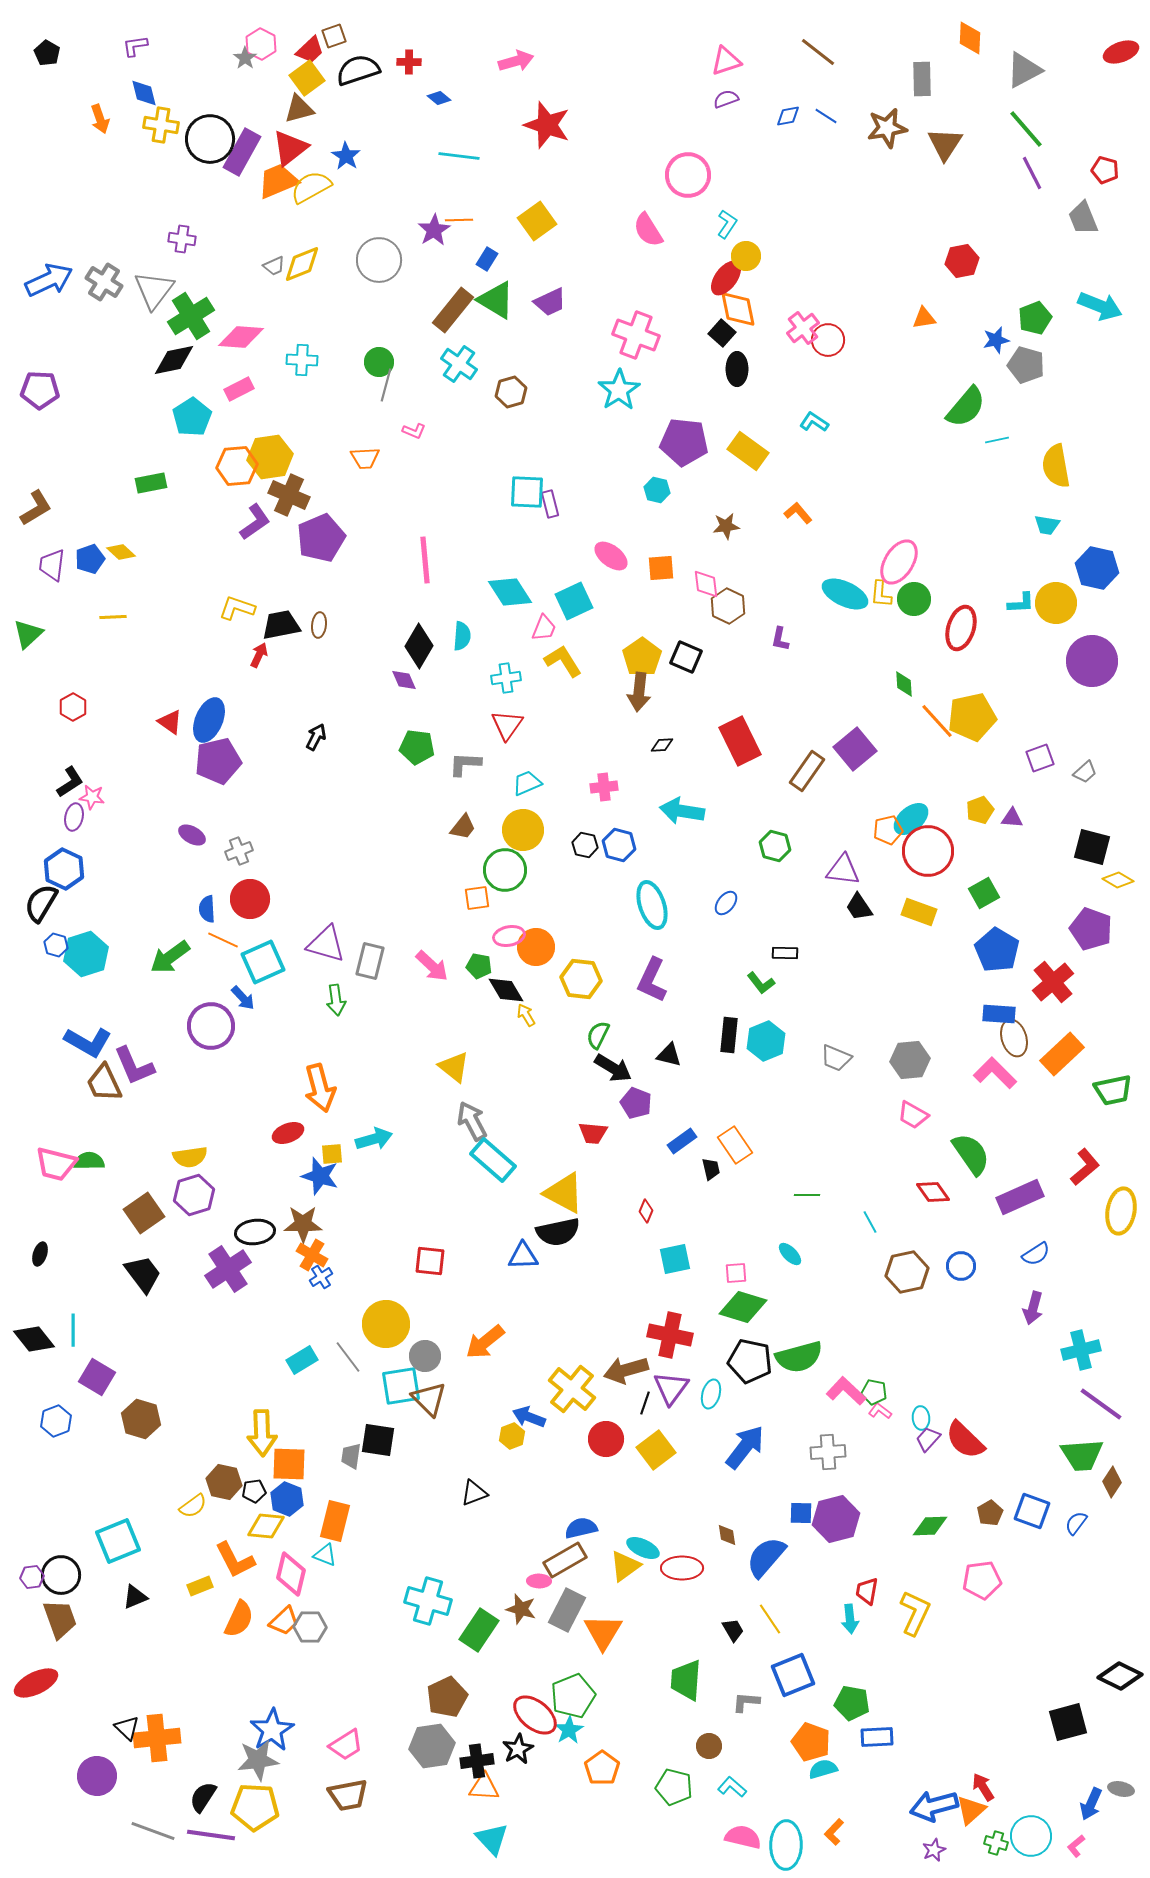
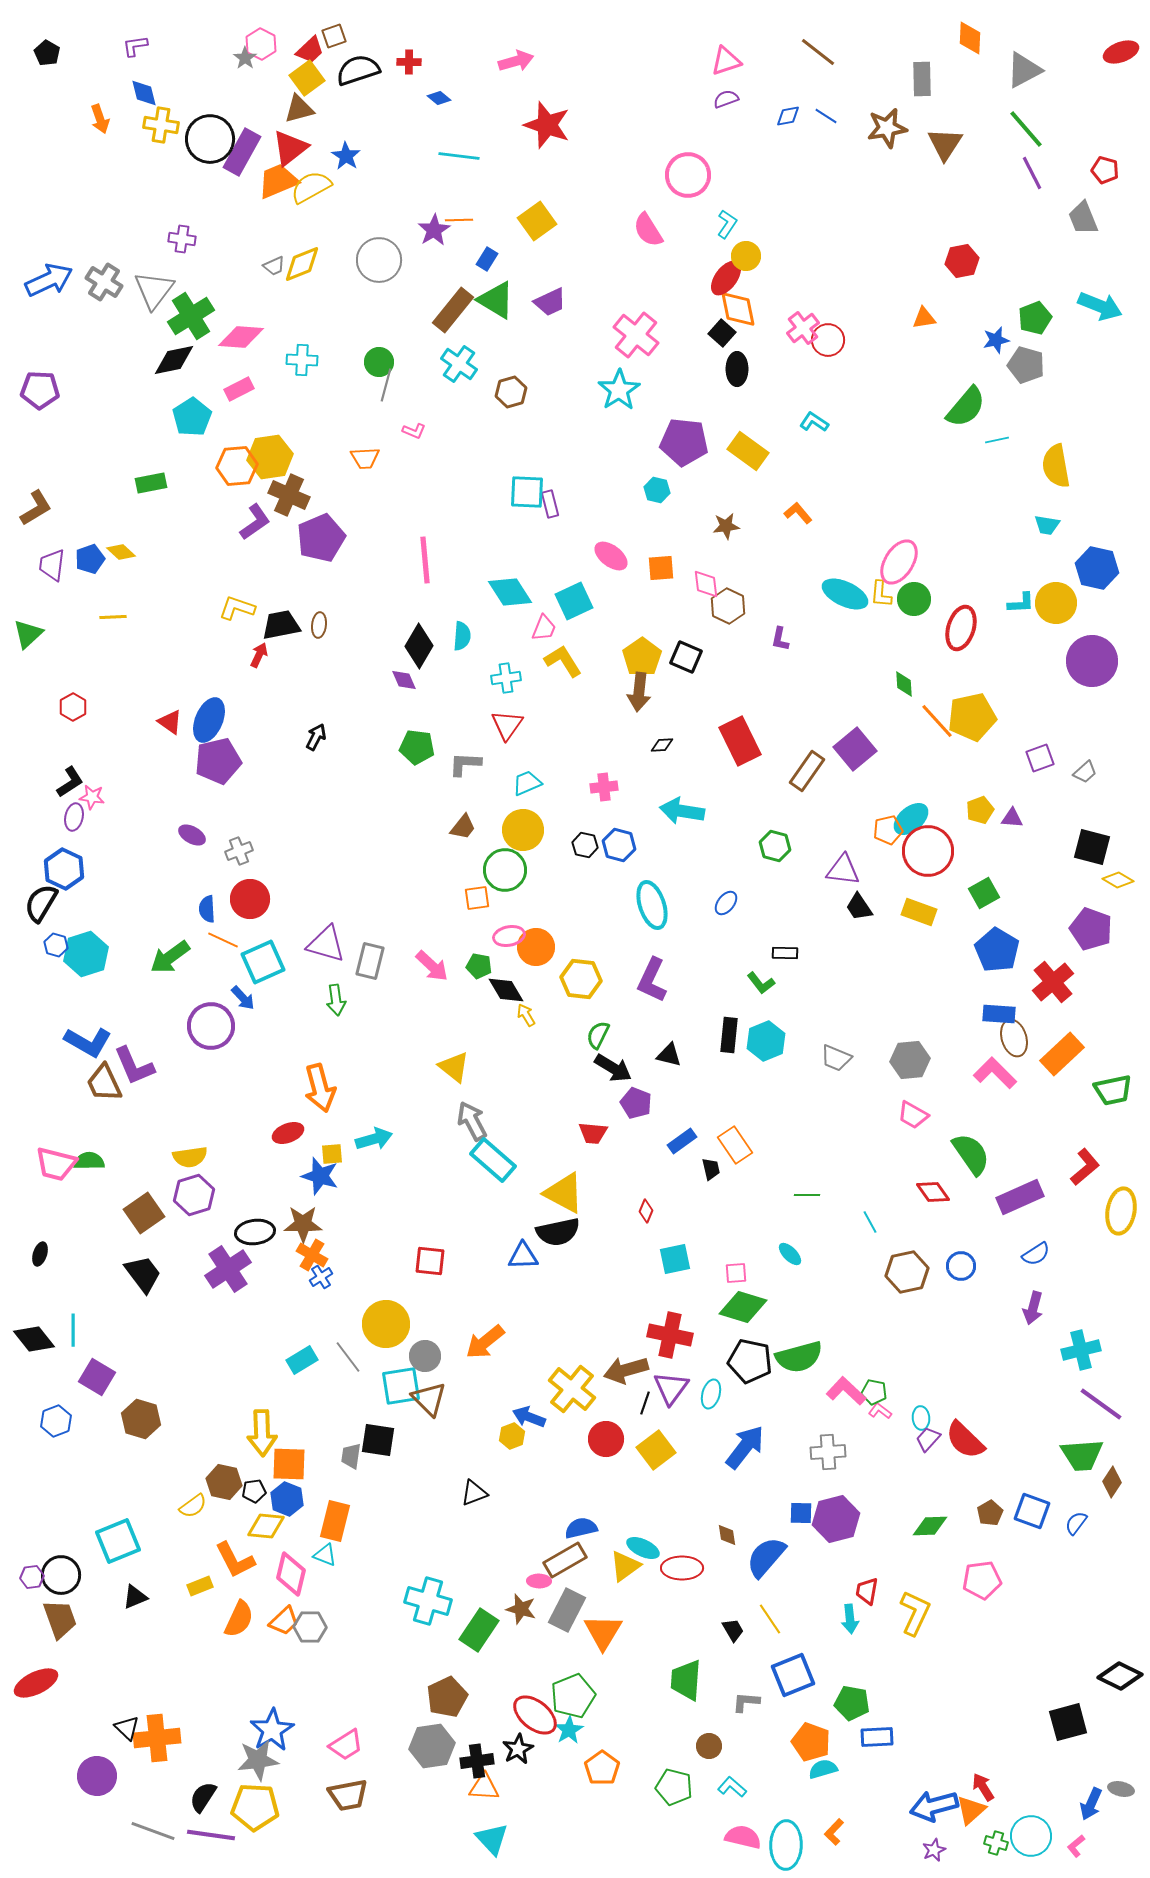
pink cross at (636, 335): rotated 18 degrees clockwise
